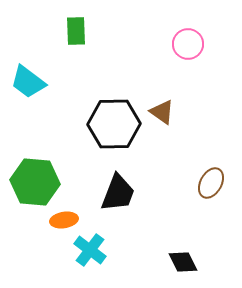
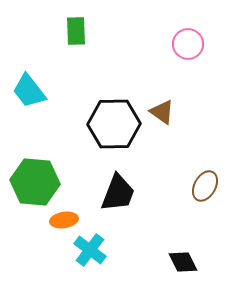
cyan trapezoid: moved 1 px right, 9 px down; rotated 15 degrees clockwise
brown ellipse: moved 6 px left, 3 px down
